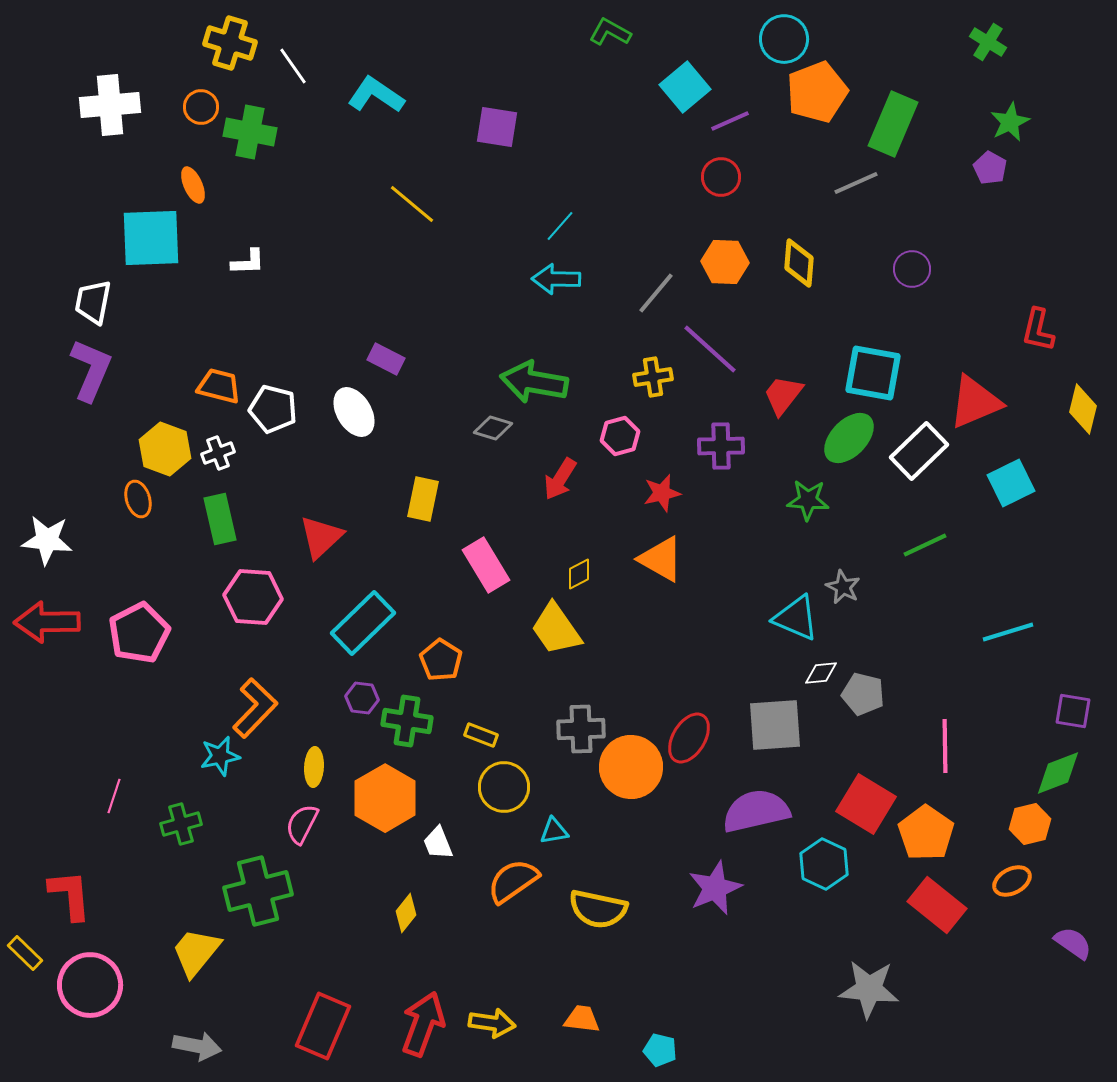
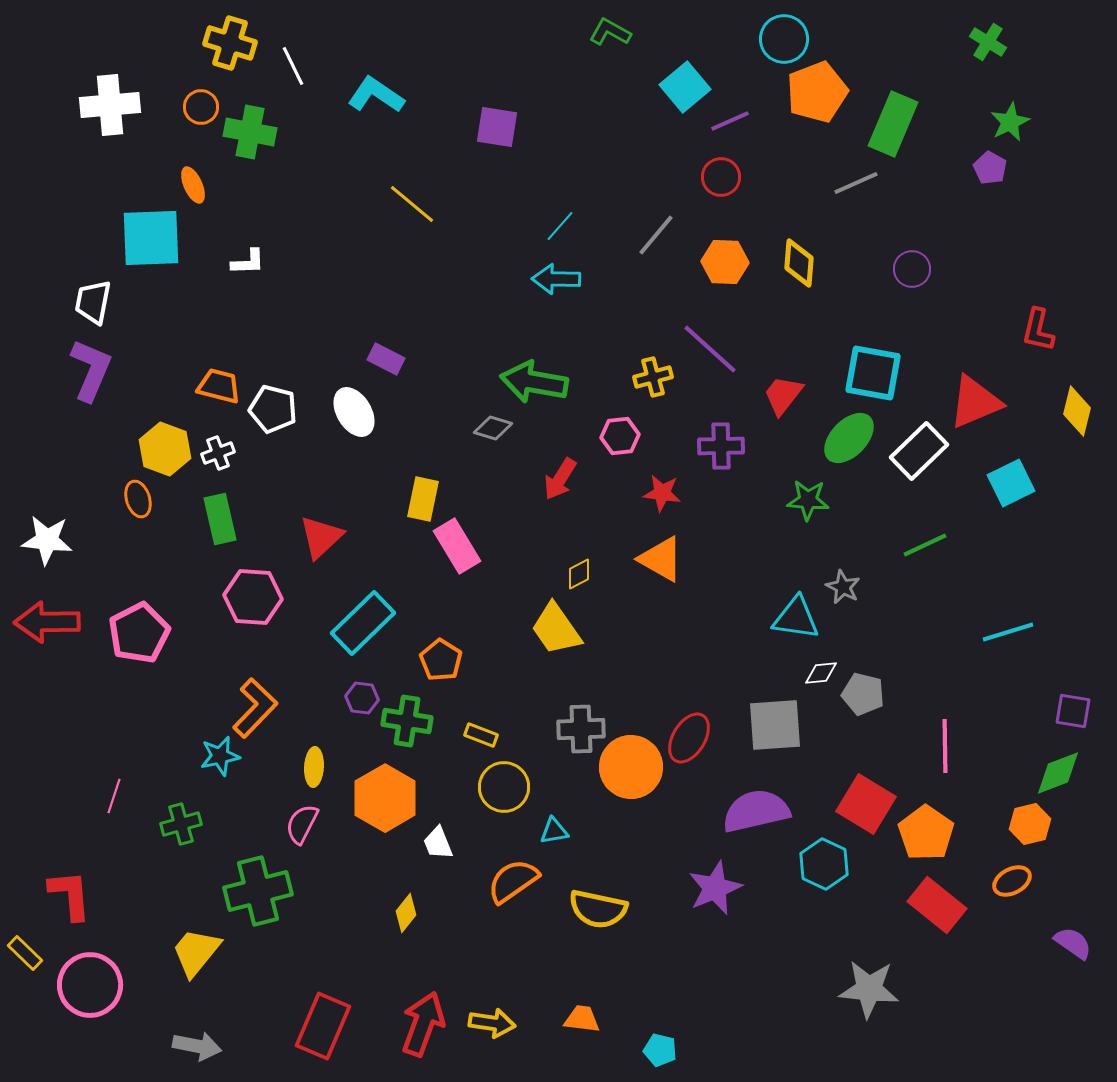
white line at (293, 66): rotated 9 degrees clockwise
gray line at (656, 293): moved 58 px up
yellow cross at (653, 377): rotated 6 degrees counterclockwise
yellow diamond at (1083, 409): moved 6 px left, 2 px down
pink hexagon at (620, 436): rotated 9 degrees clockwise
red star at (662, 493): rotated 21 degrees clockwise
pink rectangle at (486, 565): moved 29 px left, 19 px up
cyan triangle at (796, 618): rotated 15 degrees counterclockwise
